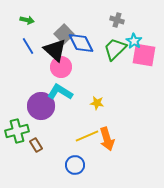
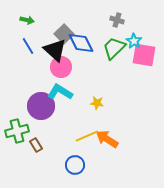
green trapezoid: moved 1 px left, 1 px up
orange arrow: rotated 140 degrees clockwise
